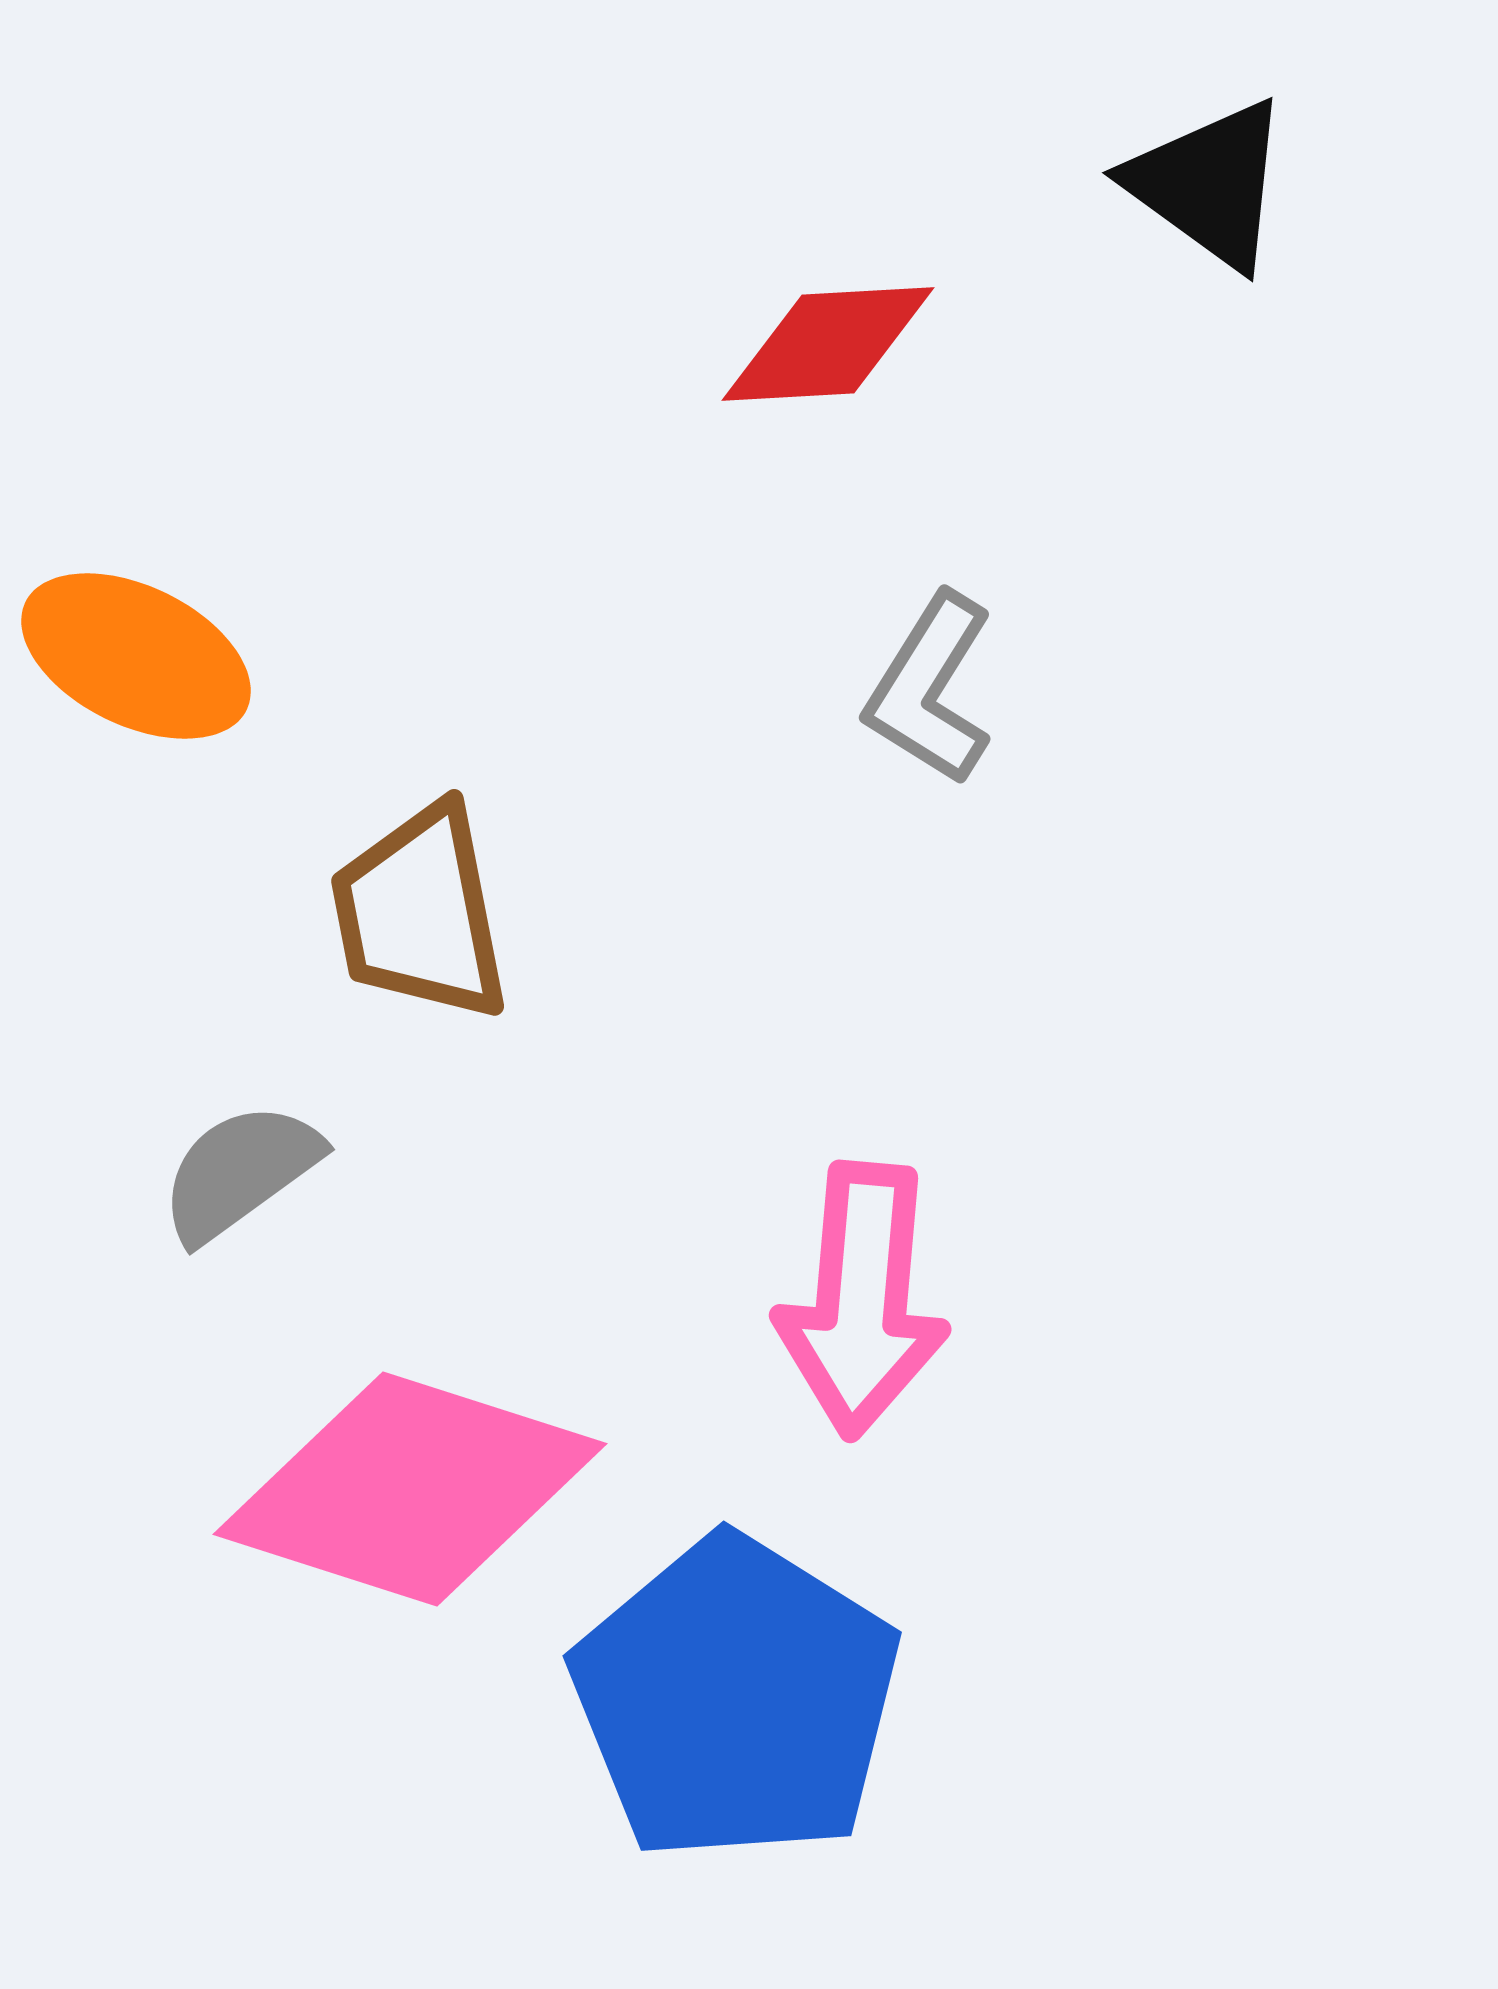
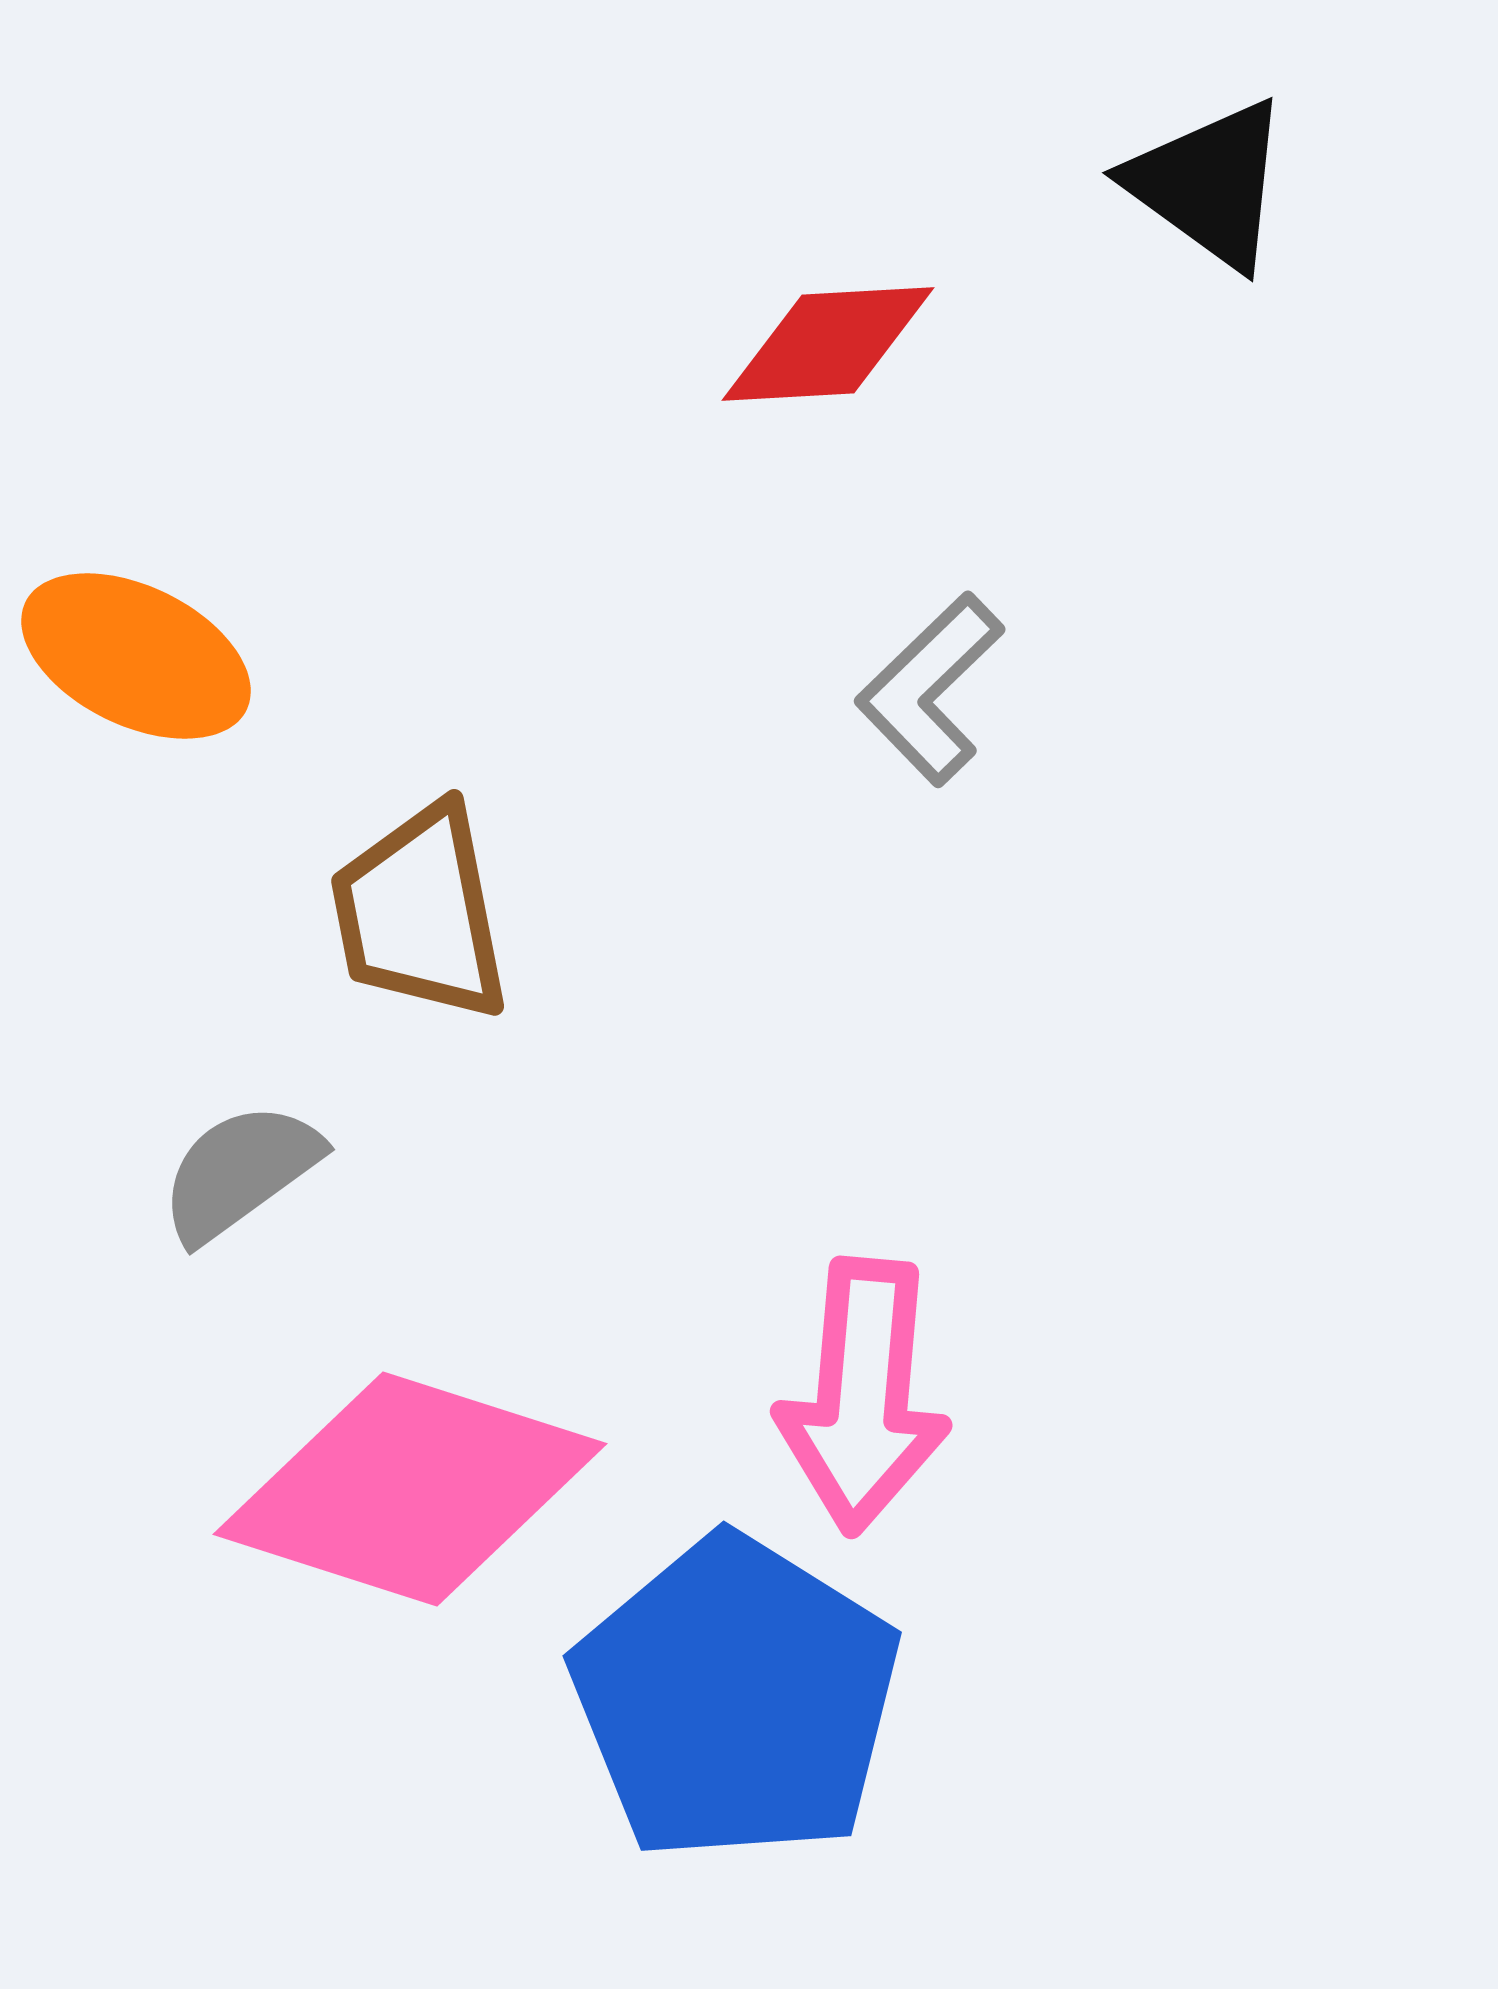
gray L-shape: rotated 14 degrees clockwise
pink arrow: moved 1 px right, 96 px down
